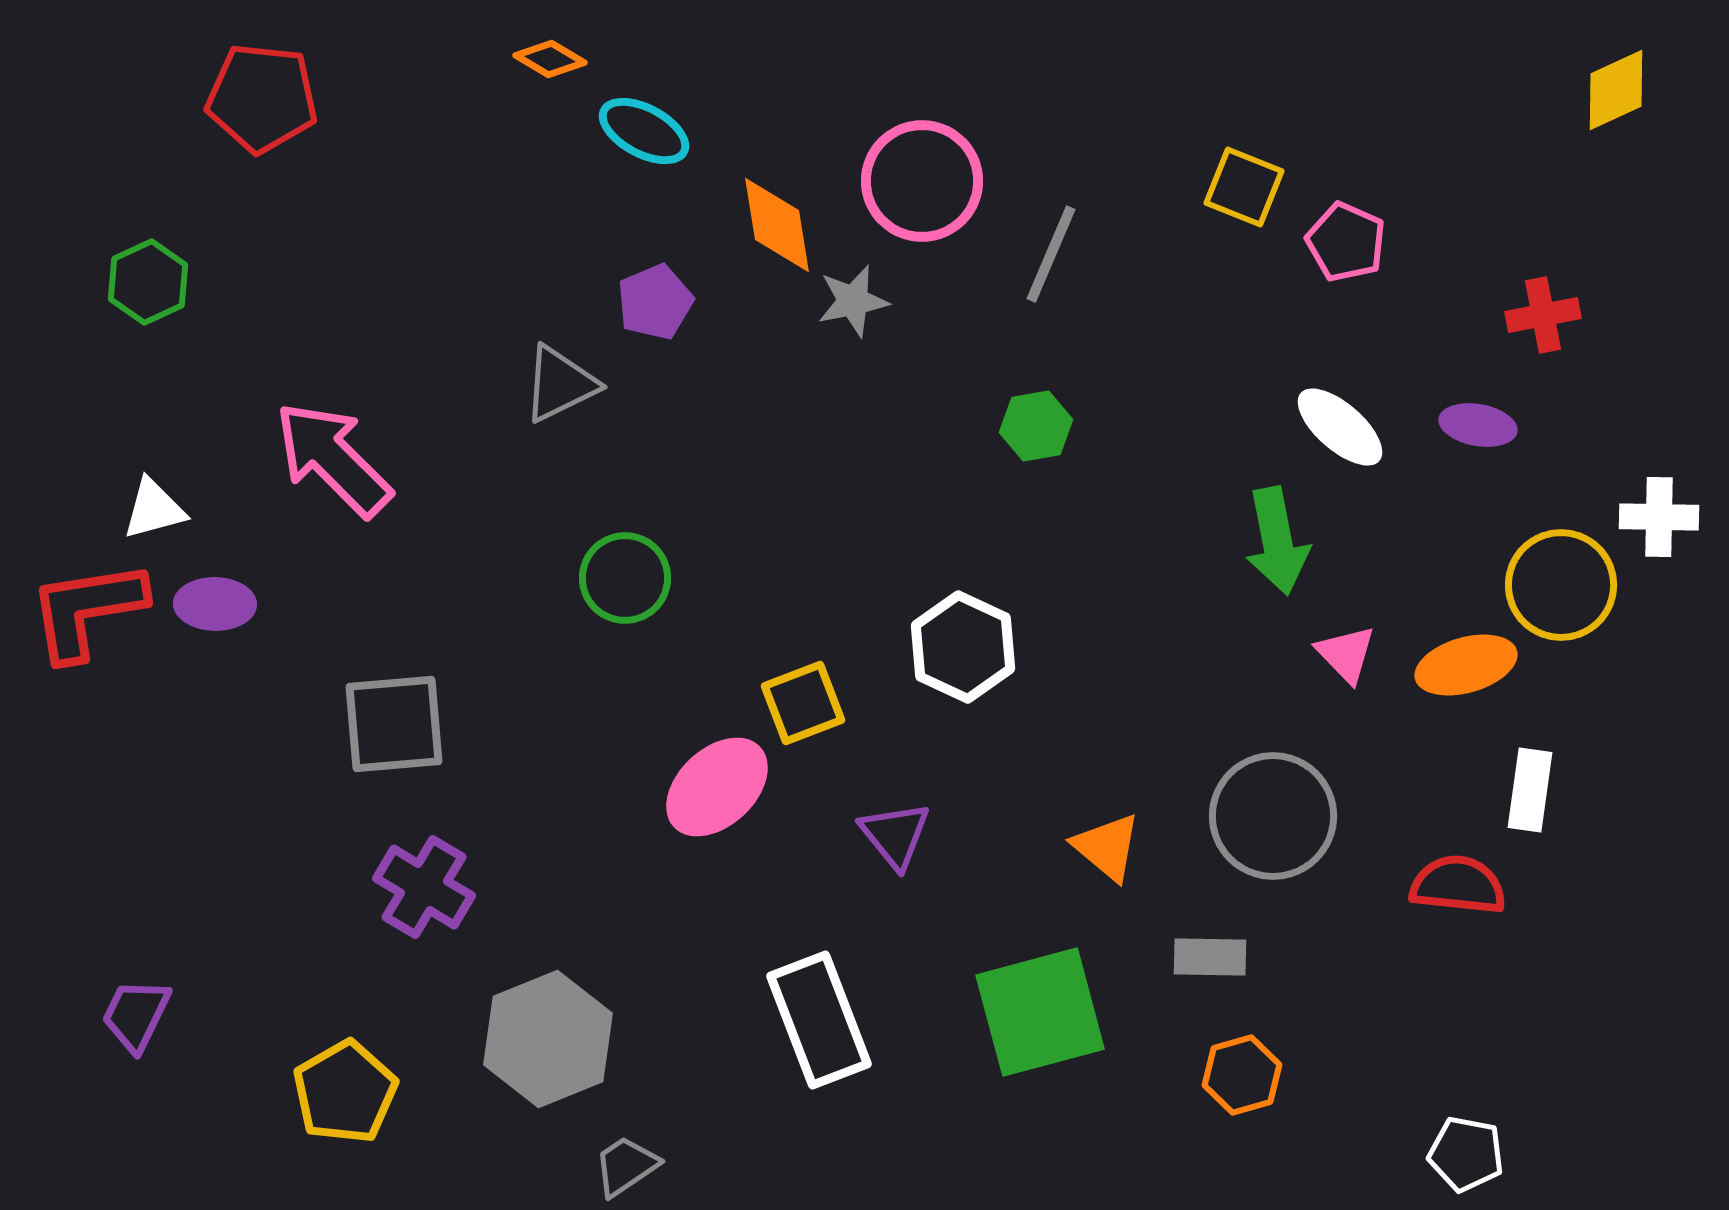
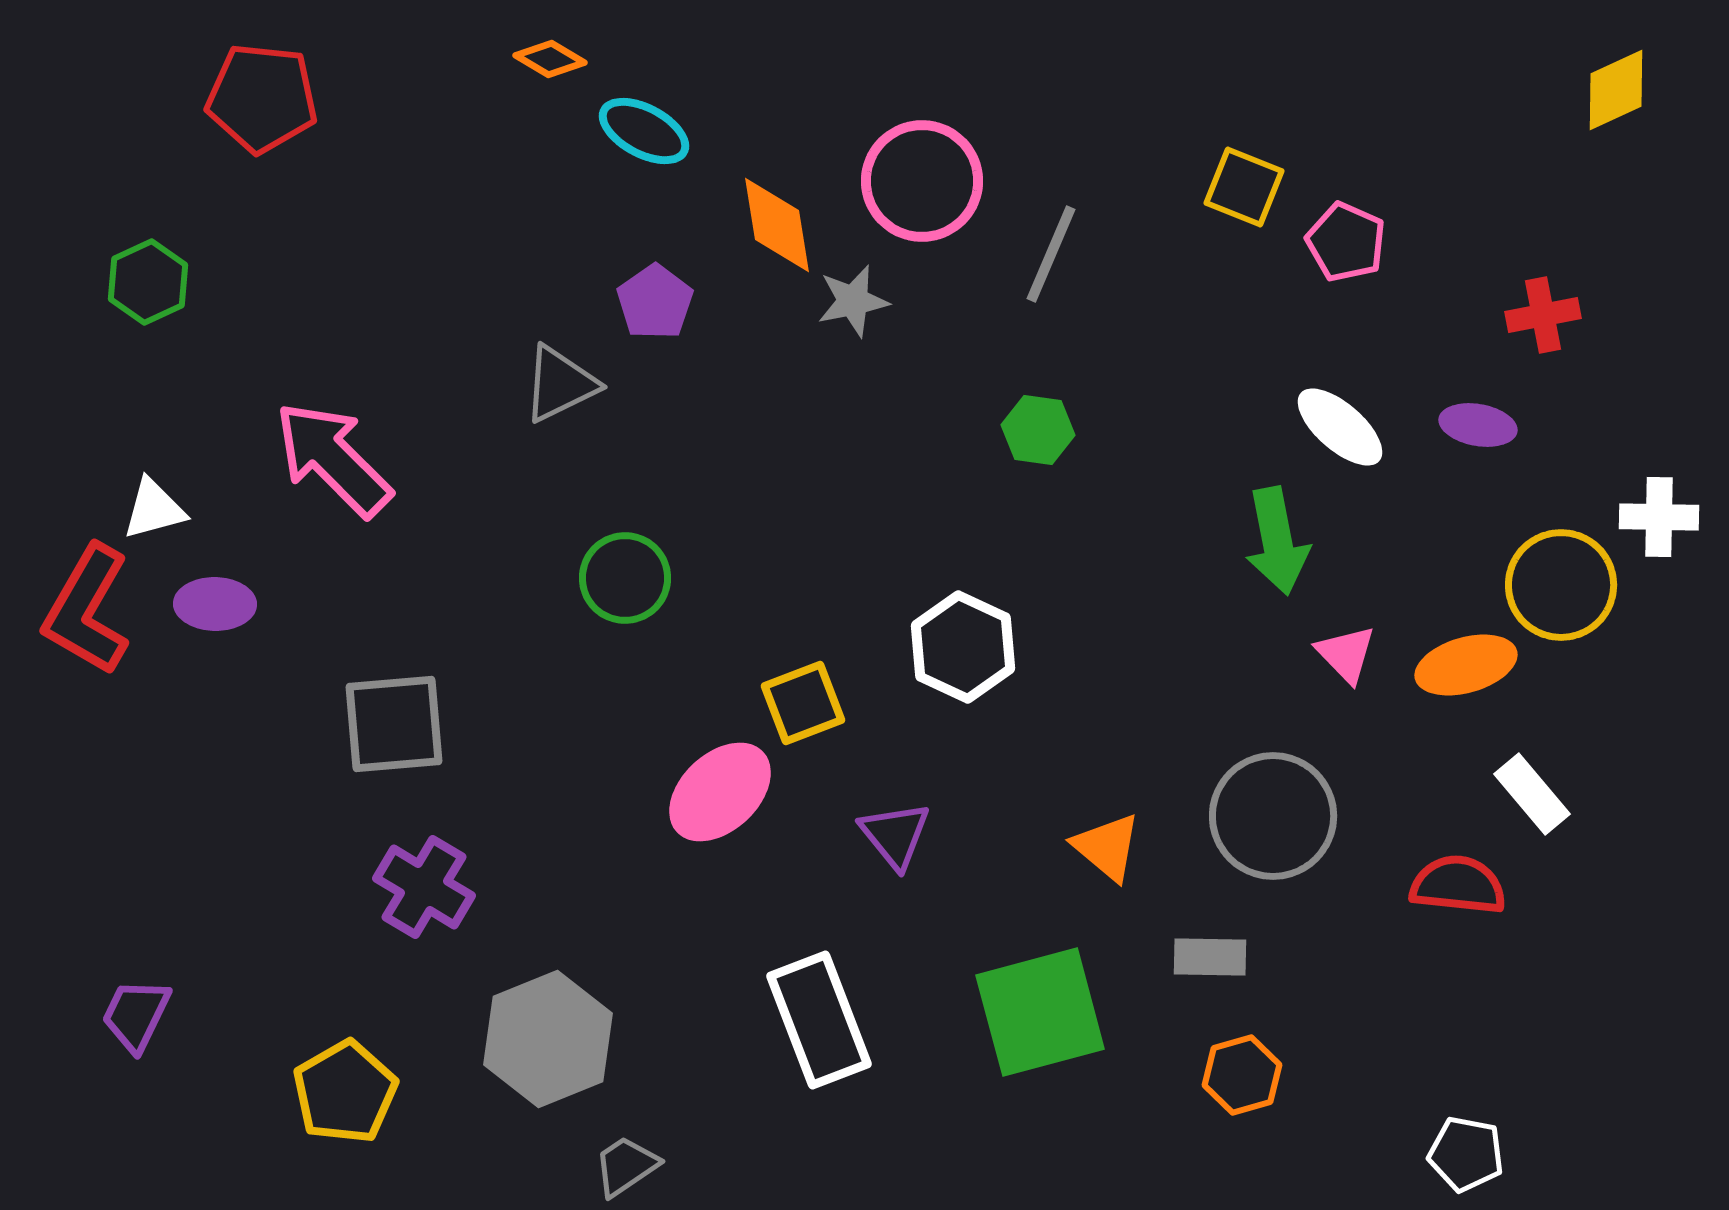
purple pentagon at (655, 302): rotated 12 degrees counterclockwise
green hexagon at (1036, 426): moved 2 px right, 4 px down; rotated 18 degrees clockwise
red L-shape at (87, 610): rotated 51 degrees counterclockwise
pink ellipse at (717, 787): moved 3 px right, 5 px down
white rectangle at (1530, 790): moved 2 px right, 4 px down; rotated 48 degrees counterclockwise
